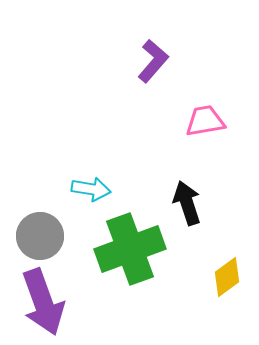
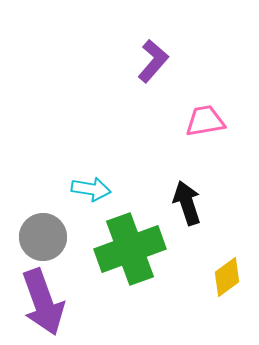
gray circle: moved 3 px right, 1 px down
